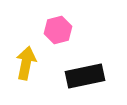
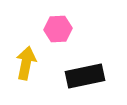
pink hexagon: moved 1 px up; rotated 12 degrees clockwise
